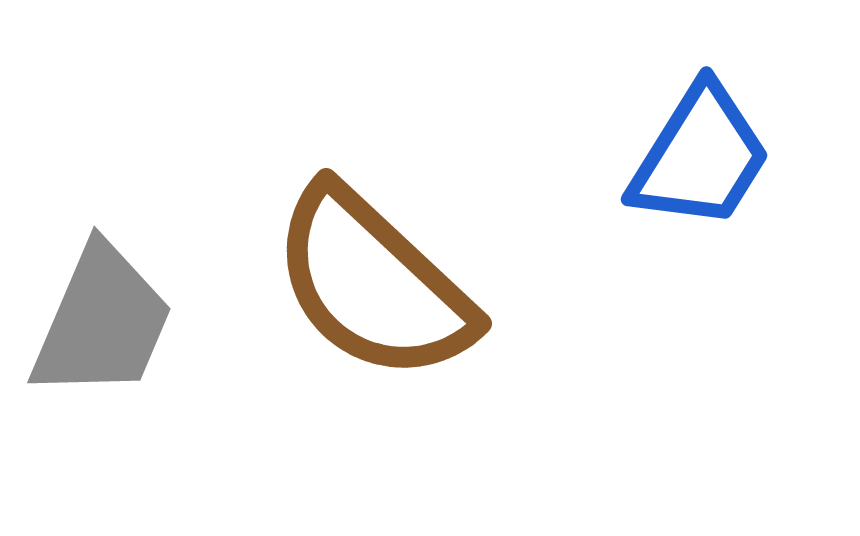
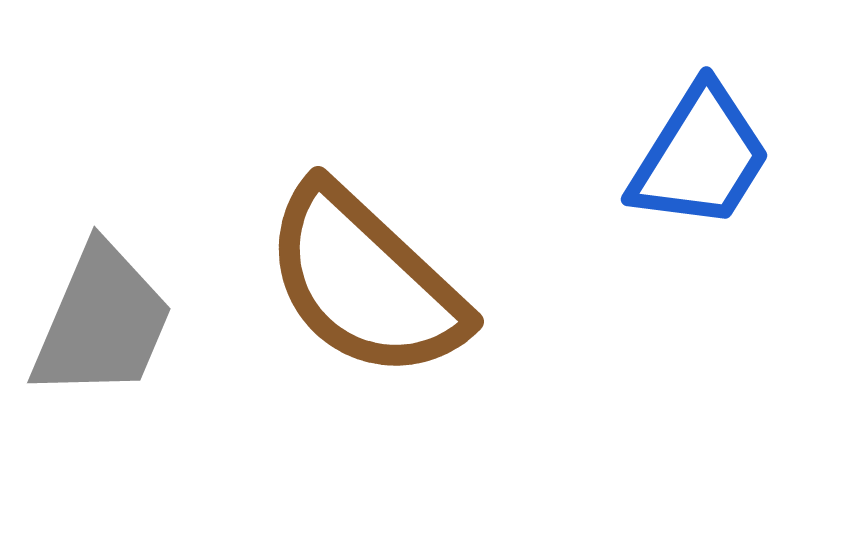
brown semicircle: moved 8 px left, 2 px up
